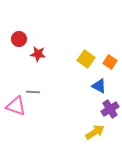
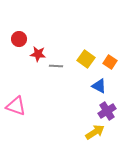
gray line: moved 23 px right, 26 px up
purple cross: moved 3 px left, 2 px down
